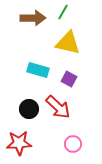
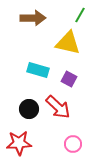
green line: moved 17 px right, 3 px down
